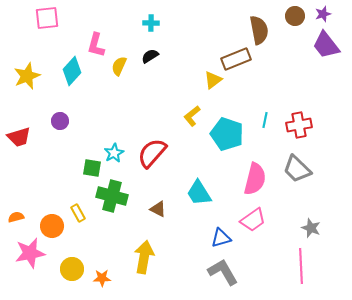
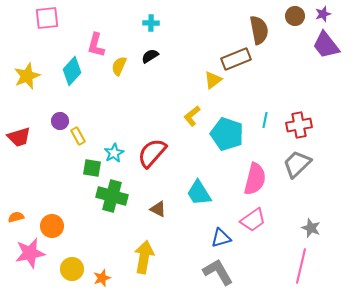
gray trapezoid: moved 5 px up; rotated 92 degrees clockwise
yellow rectangle: moved 77 px up
pink line: rotated 16 degrees clockwise
gray L-shape: moved 5 px left
orange star: rotated 18 degrees counterclockwise
